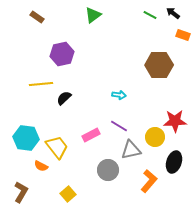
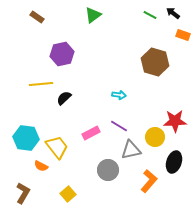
brown hexagon: moved 4 px left, 3 px up; rotated 16 degrees clockwise
pink rectangle: moved 2 px up
brown L-shape: moved 2 px right, 1 px down
